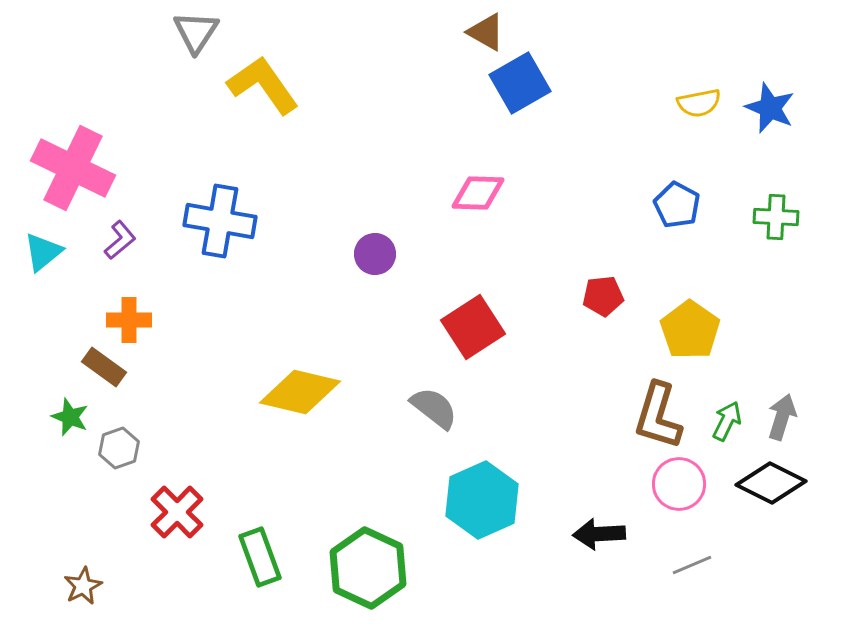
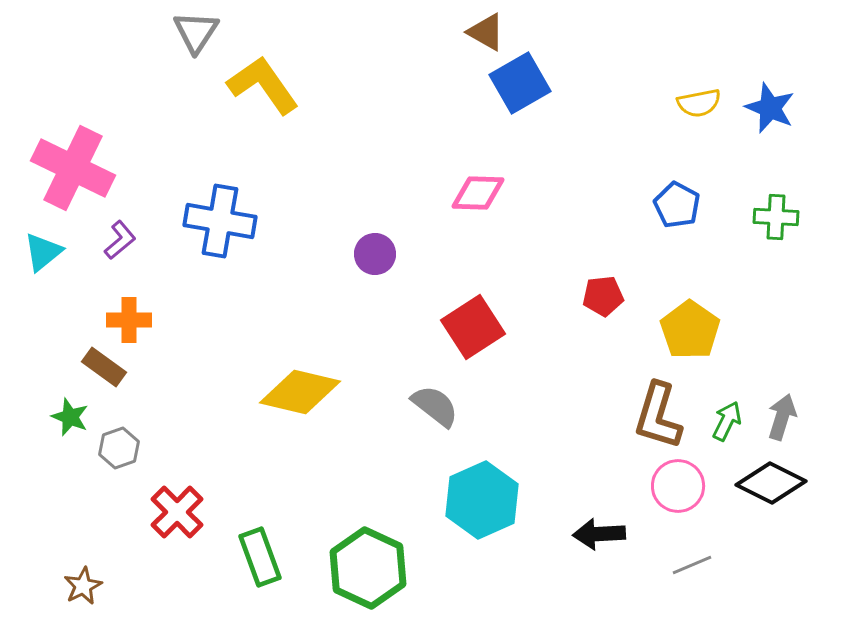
gray semicircle: moved 1 px right, 2 px up
pink circle: moved 1 px left, 2 px down
